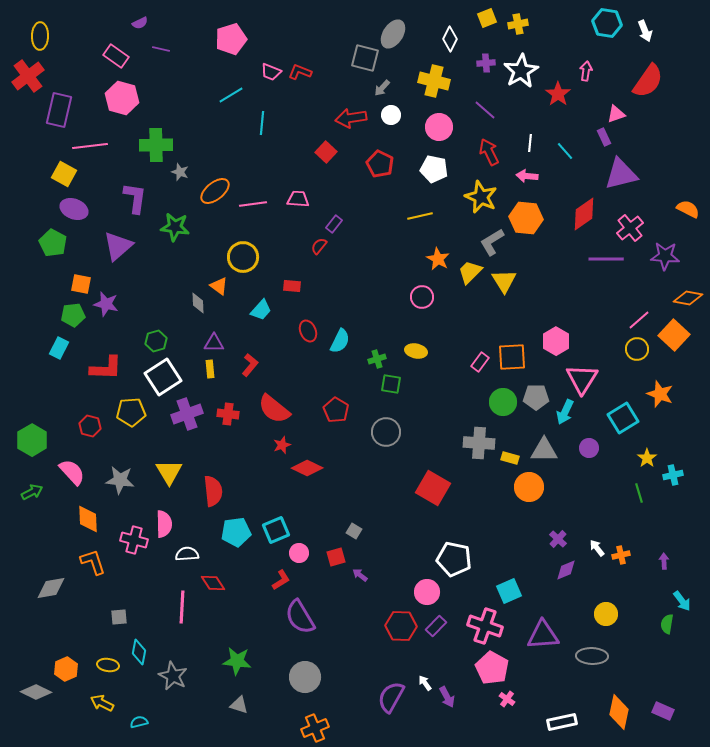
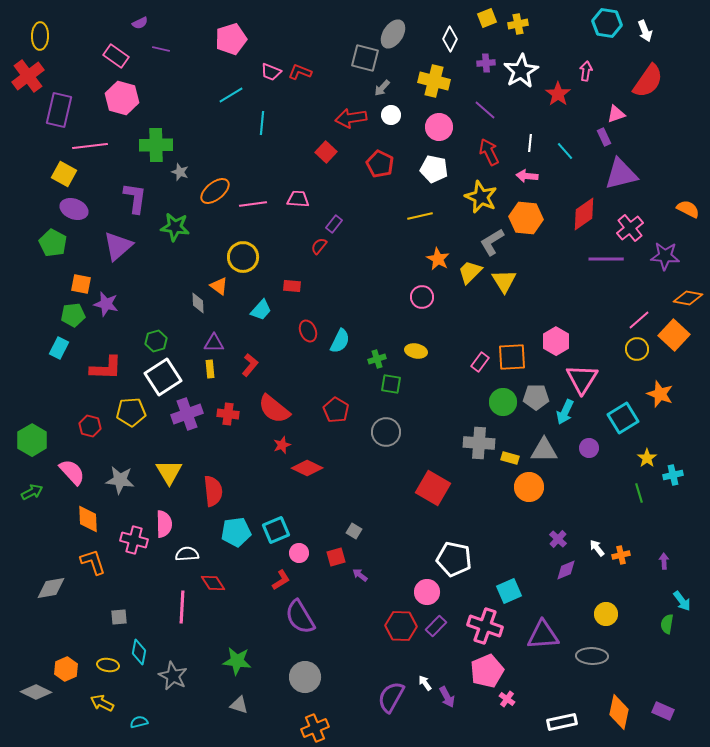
pink pentagon at (492, 668): moved 5 px left, 3 px down; rotated 20 degrees clockwise
